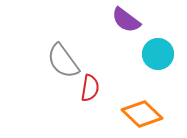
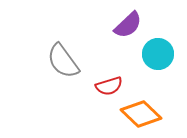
purple semicircle: moved 2 px right, 5 px down; rotated 80 degrees counterclockwise
red semicircle: moved 19 px right, 2 px up; rotated 64 degrees clockwise
orange diamond: moved 1 px left
